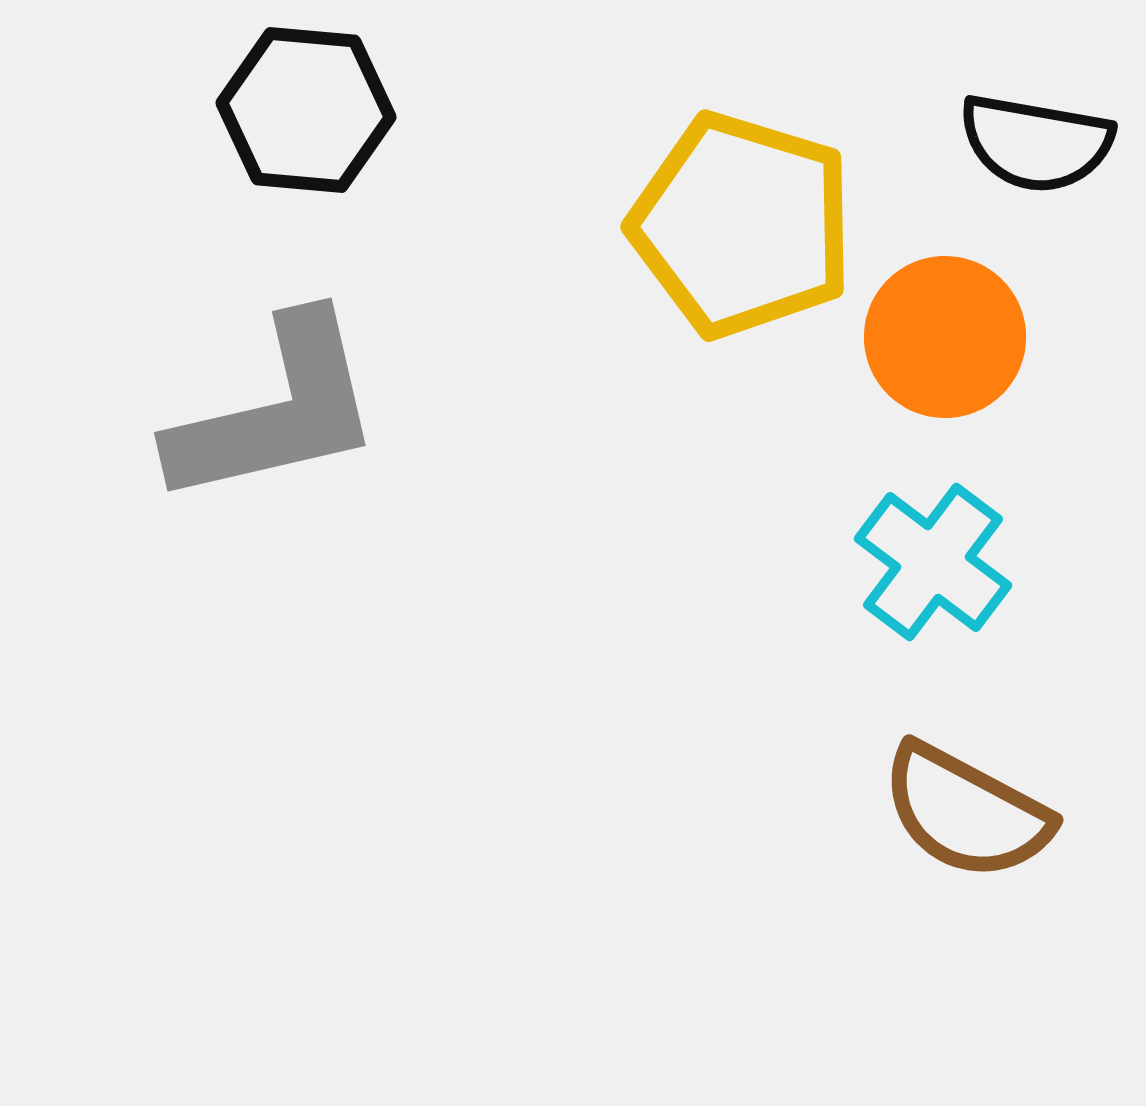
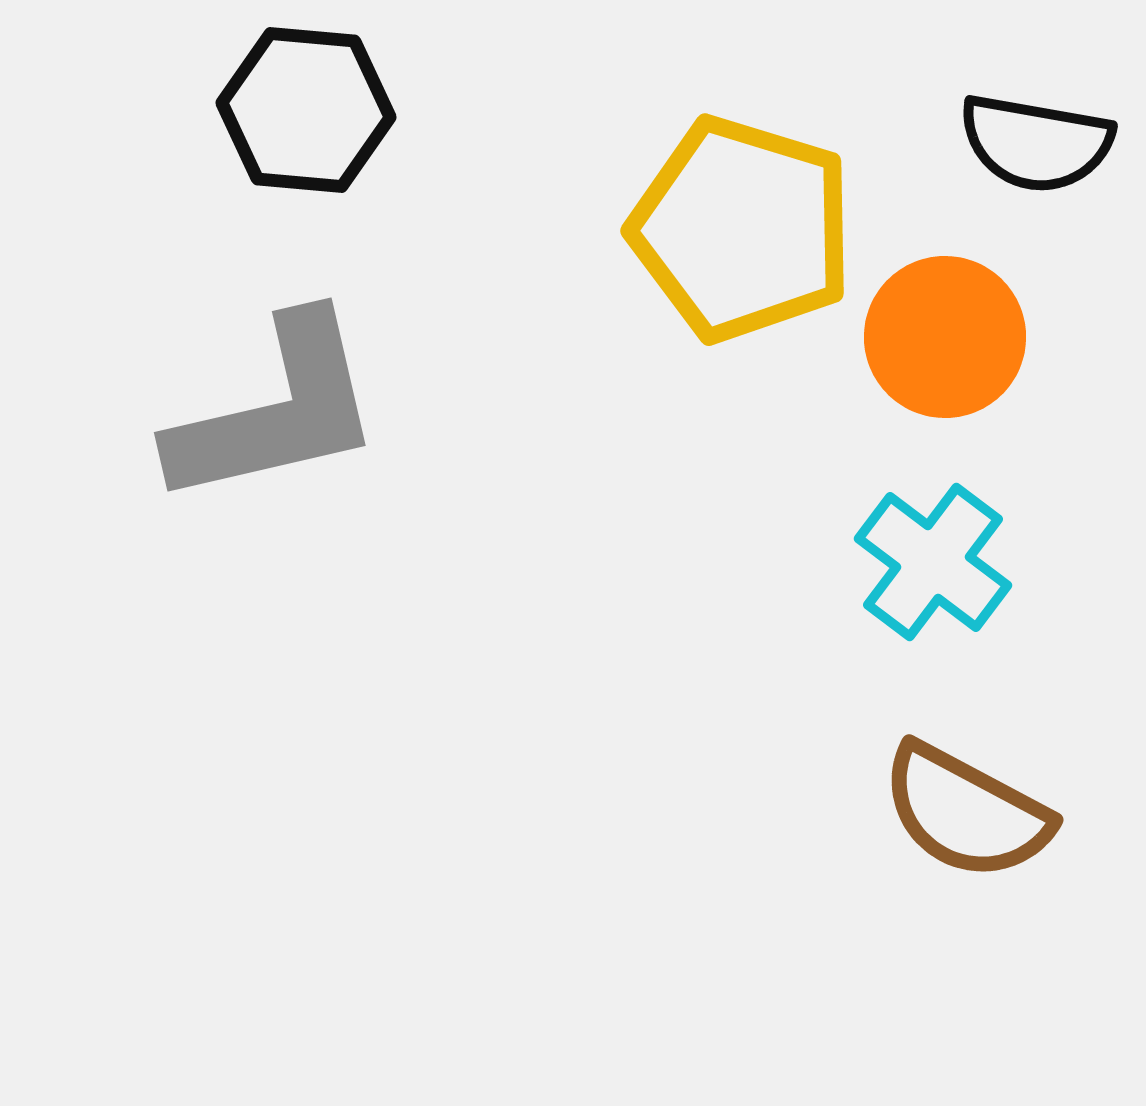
yellow pentagon: moved 4 px down
